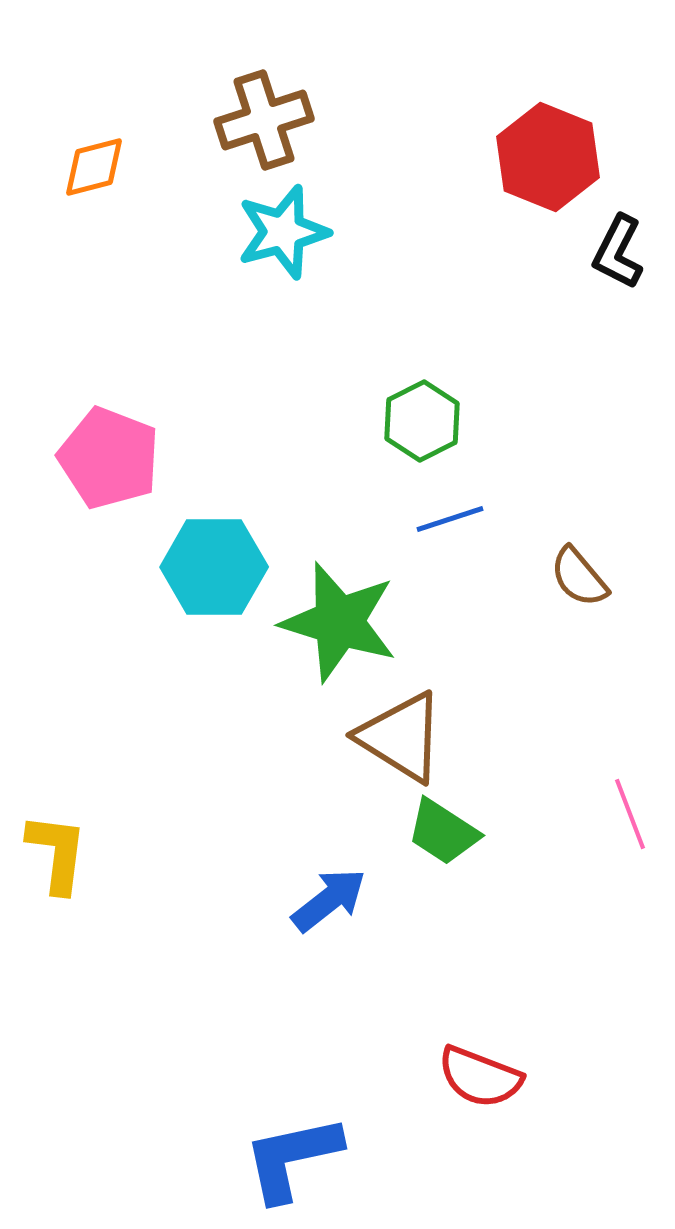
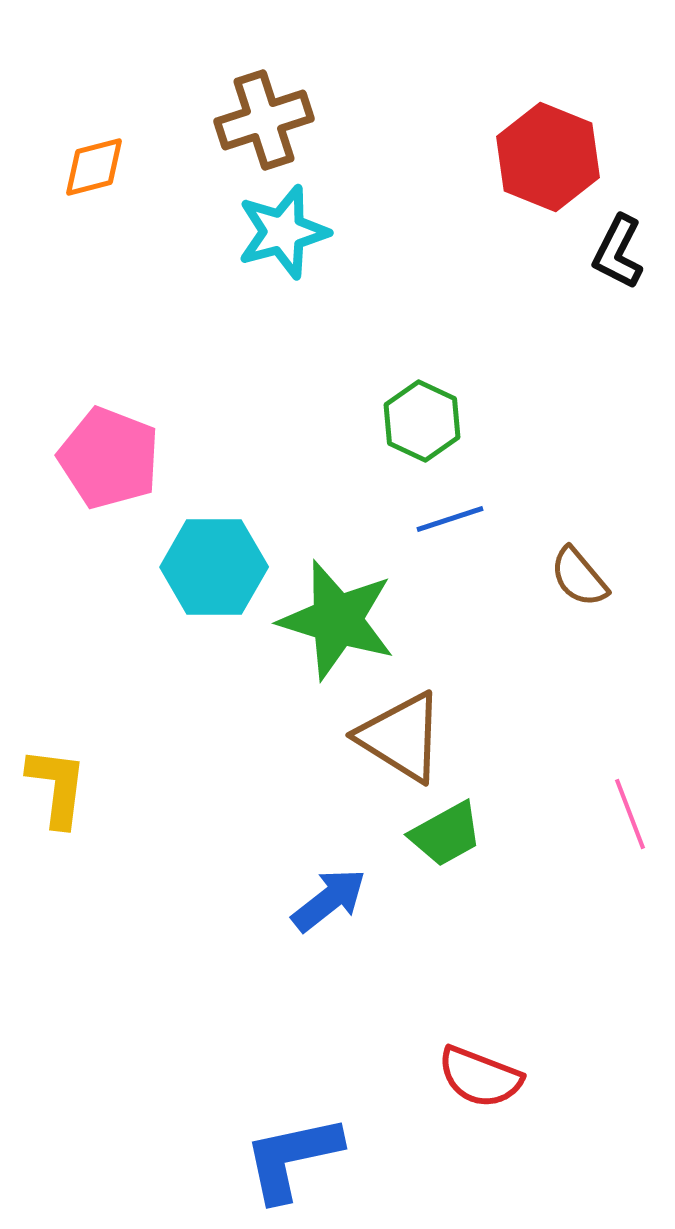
green hexagon: rotated 8 degrees counterclockwise
green star: moved 2 px left, 2 px up
green trapezoid: moved 3 px right, 2 px down; rotated 62 degrees counterclockwise
yellow L-shape: moved 66 px up
